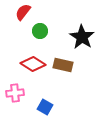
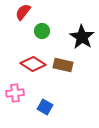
green circle: moved 2 px right
